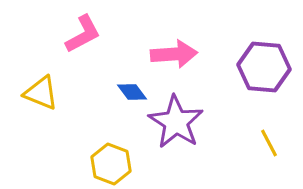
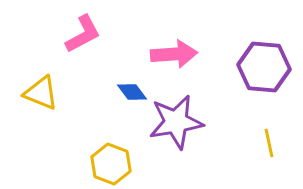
purple star: rotated 30 degrees clockwise
yellow line: rotated 16 degrees clockwise
